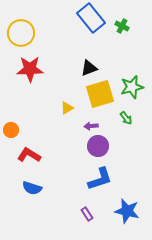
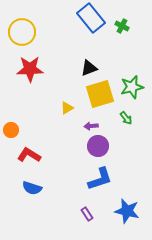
yellow circle: moved 1 px right, 1 px up
